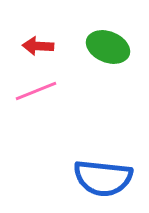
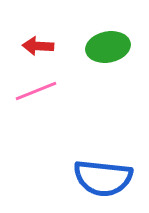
green ellipse: rotated 33 degrees counterclockwise
